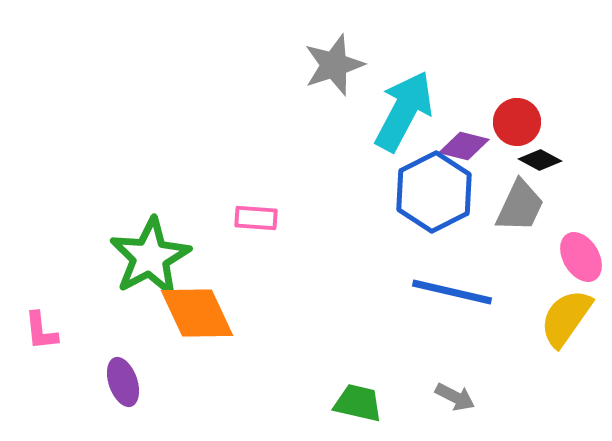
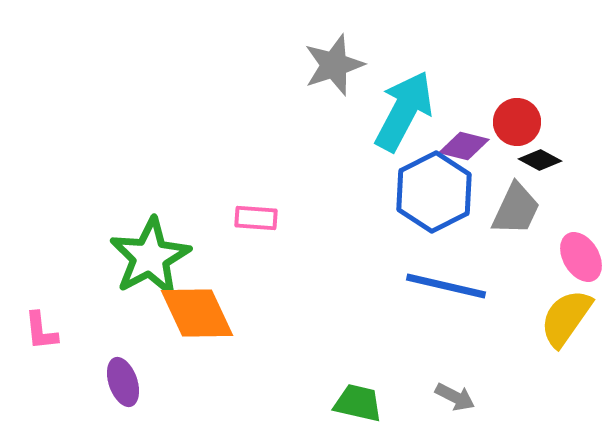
gray trapezoid: moved 4 px left, 3 px down
blue line: moved 6 px left, 6 px up
